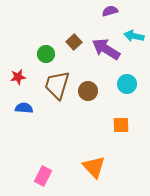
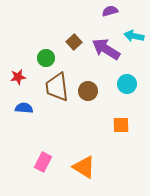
green circle: moved 4 px down
brown trapezoid: moved 2 px down; rotated 24 degrees counterclockwise
orange triangle: moved 10 px left; rotated 15 degrees counterclockwise
pink rectangle: moved 14 px up
